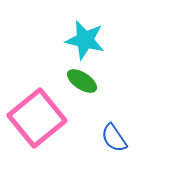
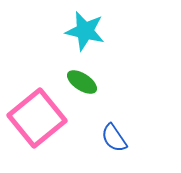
cyan star: moved 9 px up
green ellipse: moved 1 px down
